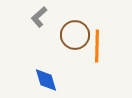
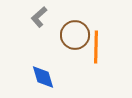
orange line: moved 1 px left, 1 px down
blue diamond: moved 3 px left, 3 px up
